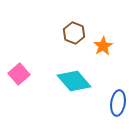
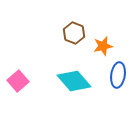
orange star: rotated 18 degrees clockwise
pink square: moved 1 px left, 7 px down
blue ellipse: moved 28 px up
